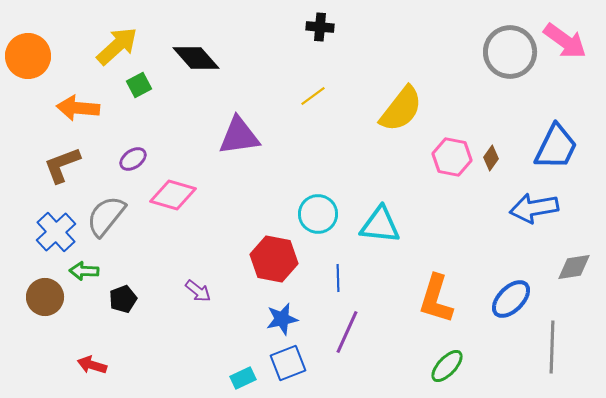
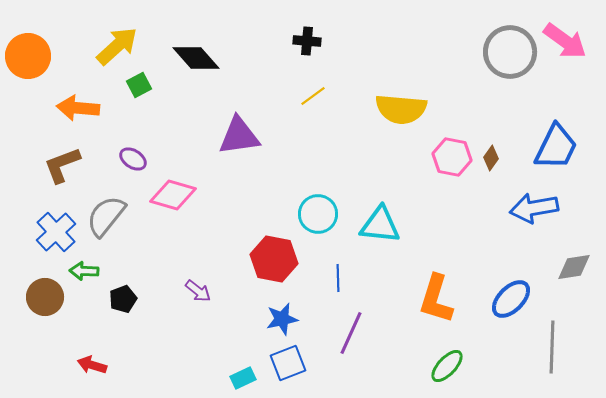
black cross: moved 13 px left, 14 px down
yellow semicircle: rotated 57 degrees clockwise
purple ellipse: rotated 68 degrees clockwise
purple line: moved 4 px right, 1 px down
